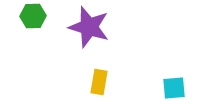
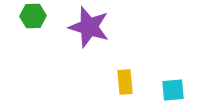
yellow rectangle: moved 26 px right; rotated 15 degrees counterclockwise
cyan square: moved 1 px left, 2 px down
